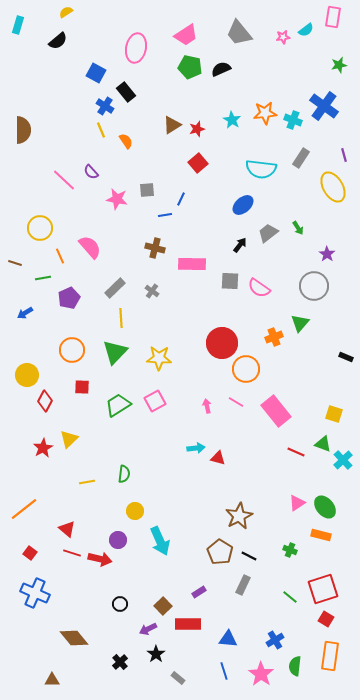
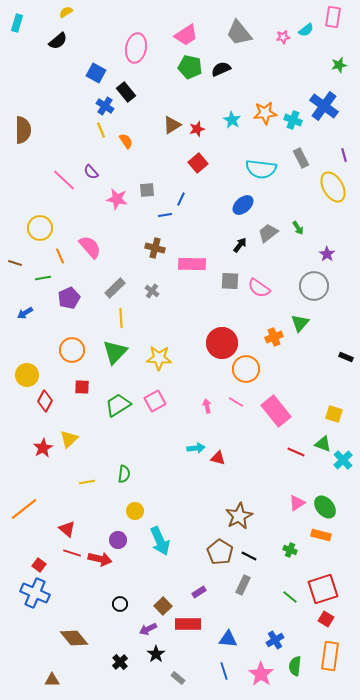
cyan rectangle at (18, 25): moved 1 px left, 2 px up
gray rectangle at (301, 158): rotated 60 degrees counterclockwise
red square at (30, 553): moved 9 px right, 12 px down
